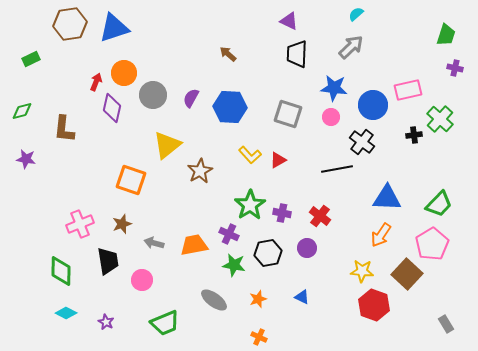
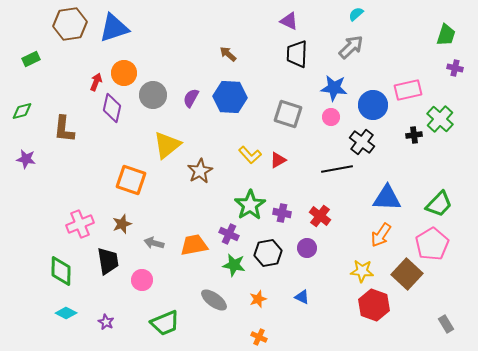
blue hexagon at (230, 107): moved 10 px up
